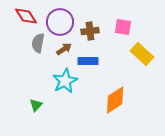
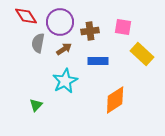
blue rectangle: moved 10 px right
